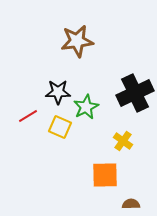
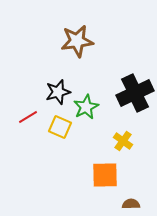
black star: rotated 15 degrees counterclockwise
red line: moved 1 px down
